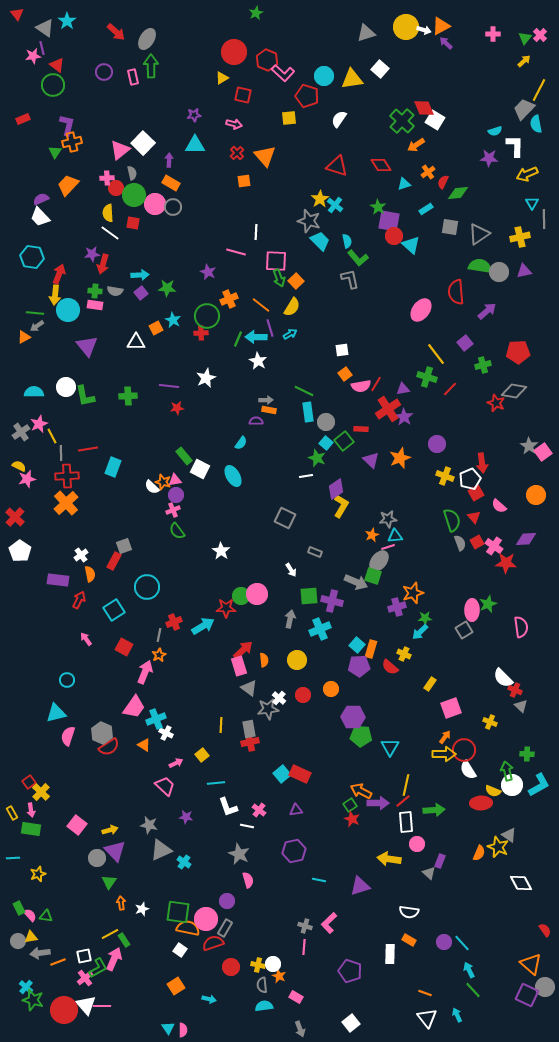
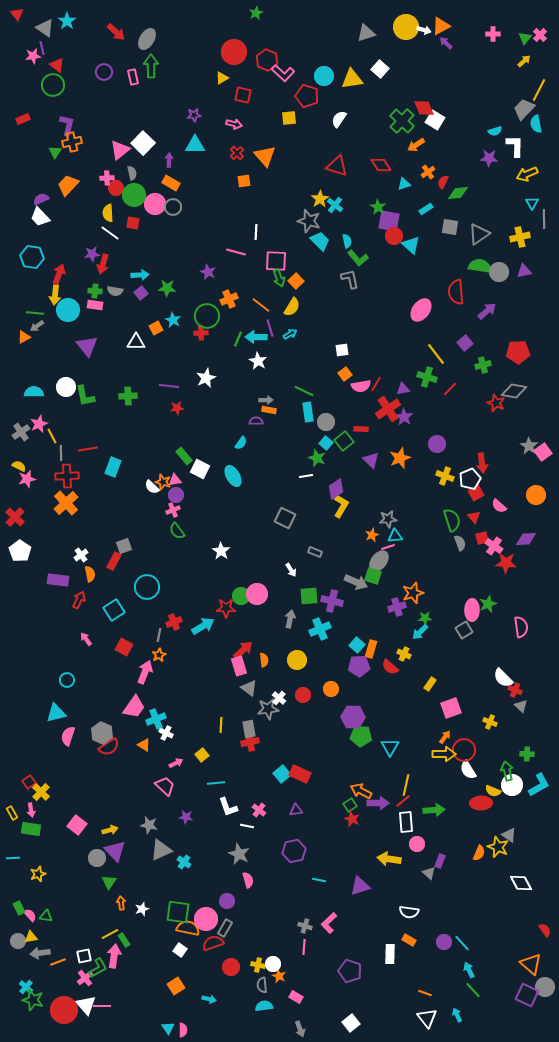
red square at (477, 542): moved 5 px right, 4 px up; rotated 16 degrees clockwise
pink arrow at (114, 959): moved 3 px up; rotated 15 degrees counterclockwise
